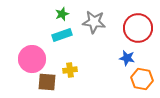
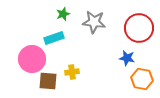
green star: moved 1 px right
red circle: moved 1 px right
cyan rectangle: moved 8 px left, 3 px down
yellow cross: moved 2 px right, 2 px down
brown square: moved 1 px right, 1 px up
